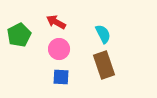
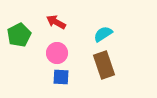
cyan semicircle: rotated 96 degrees counterclockwise
pink circle: moved 2 px left, 4 px down
